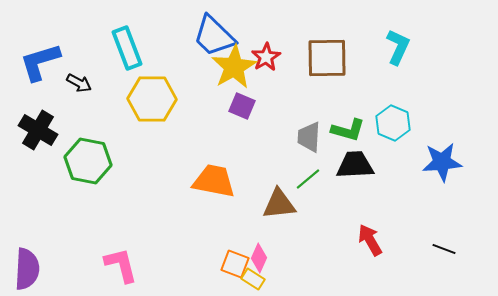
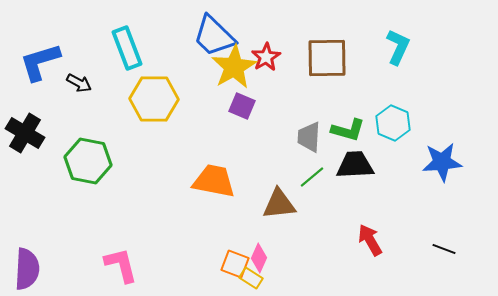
yellow hexagon: moved 2 px right
black cross: moved 13 px left, 3 px down
green line: moved 4 px right, 2 px up
yellow rectangle: moved 2 px left, 1 px up
